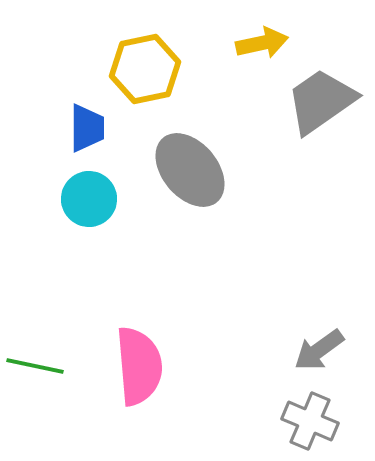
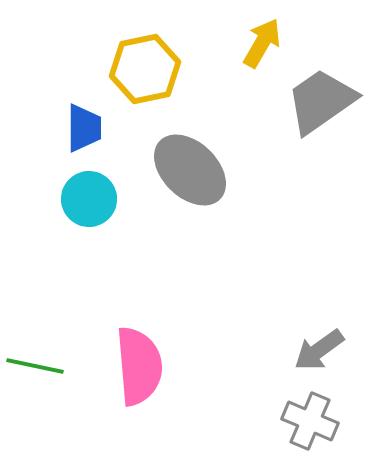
yellow arrow: rotated 48 degrees counterclockwise
blue trapezoid: moved 3 px left
gray ellipse: rotated 6 degrees counterclockwise
